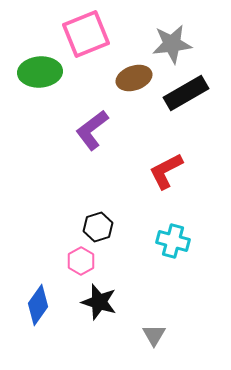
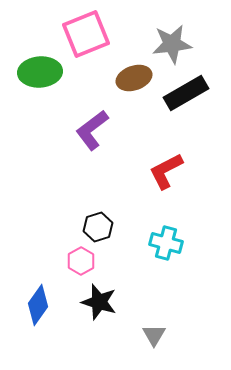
cyan cross: moved 7 px left, 2 px down
